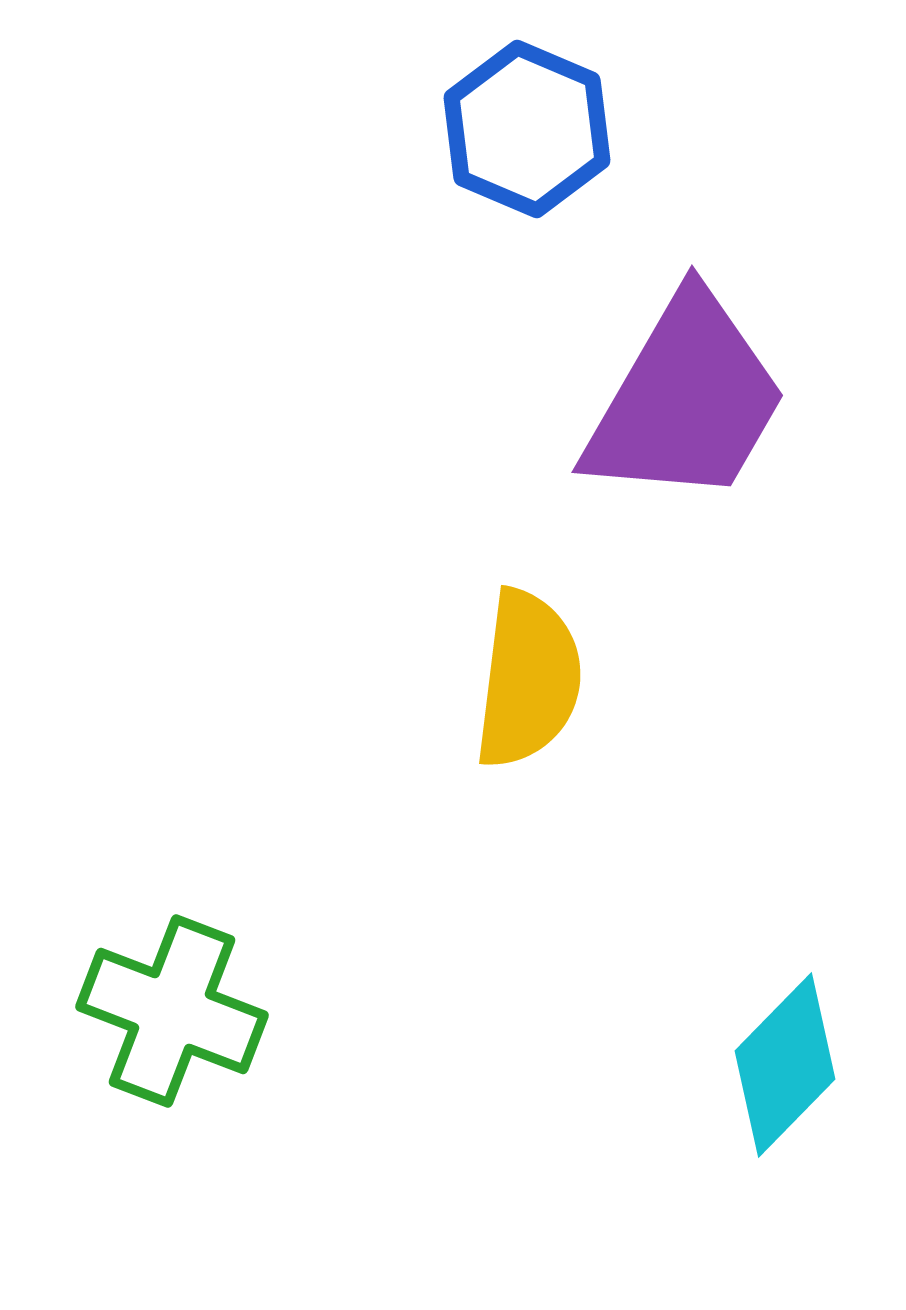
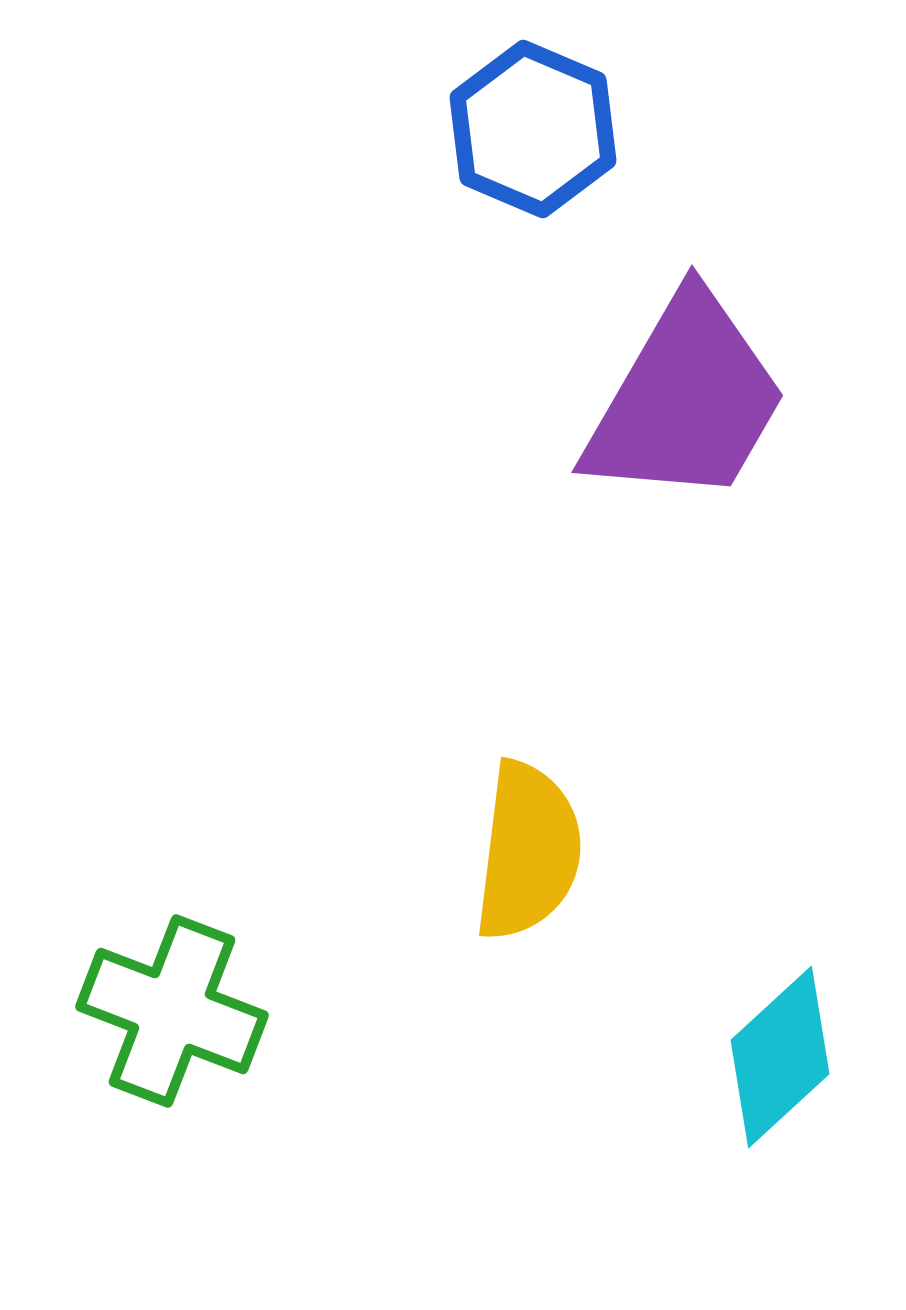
blue hexagon: moved 6 px right
yellow semicircle: moved 172 px down
cyan diamond: moved 5 px left, 8 px up; rotated 3 degrees clockwise
